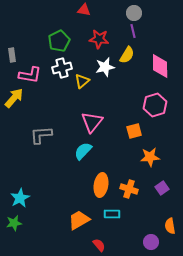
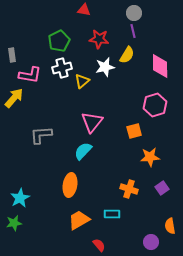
orange ellipse: moved 31 px left
